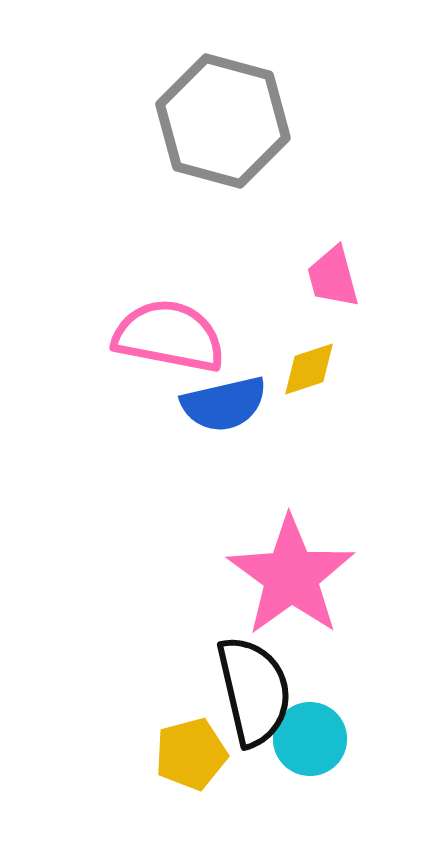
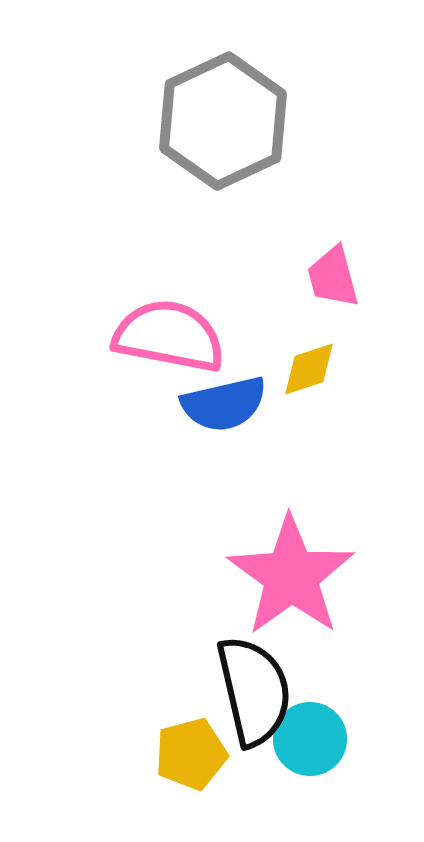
gray hexagon: rotated 20 degrees clockwise
